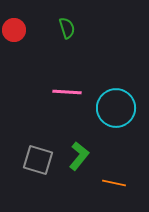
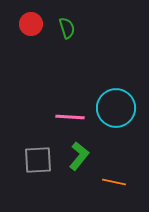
red circle: moved 17 px right, 6 px up
pink line: moved 3 px right, 25 px down
gray square: rotated 20 degrees counterclockwise
orange line: moved 1 px up
